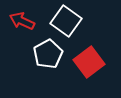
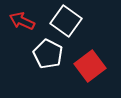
white pentagon: rotated 16 degrees counterclockwise
red square: moved 1 px right, 4 px down
